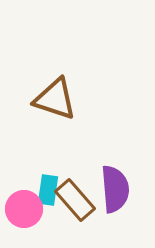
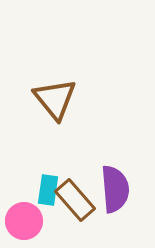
brown triangle: rotated 33 degrees clockwise
pink circle: moved 12 px down
